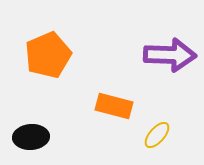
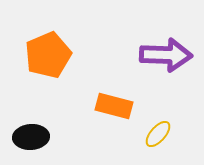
purple arrow: moved 4 px left
yellow ellipse: moved 1 px right, 1 px up
